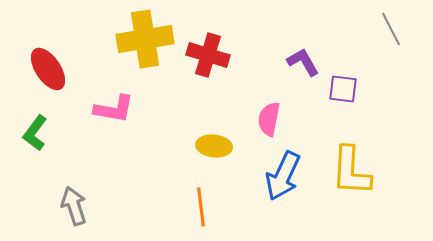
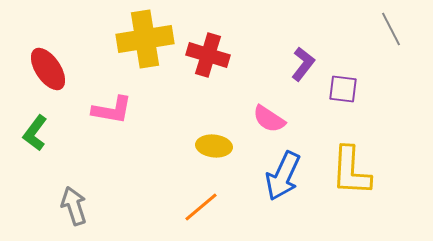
purple L-shape: moved 2 px down; rotated 68 degrees clockwise
pink L-shape: moved 2 px left, 1 px down
pink semicircle: rotated 68 degrees counterclockwise
orange line: rotated 57 degrees clockwise
